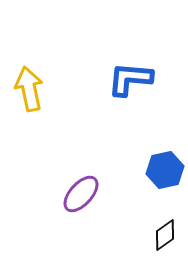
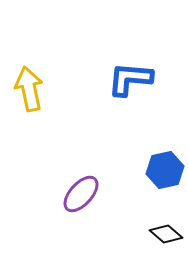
black diamond: moved 1 px right, 1 px up; rotated 76 degrees clockwise
